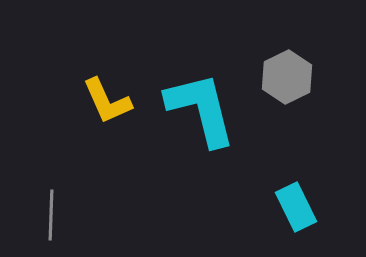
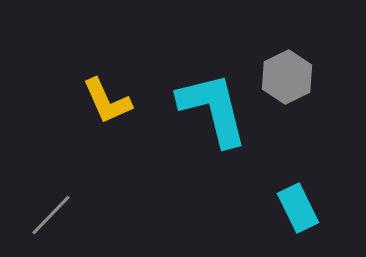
cyan L-shape: moved 12 px right
cyan rectangle: moved 2 px right, 1 px down
gray line: rotated 42 degrees clockwise
